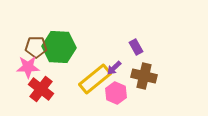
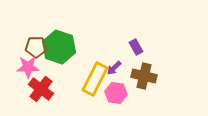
green hexagon: rotated 16 degrees clockwise
yellow rectangle: rotated 24 degrees counterclockwise
pink hexagon: rotated 15 degrees counterclockwise
